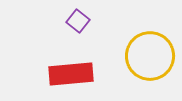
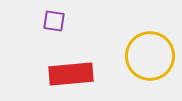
purple square: moved 24 px left; rotated 30 degrees counterclockwise
